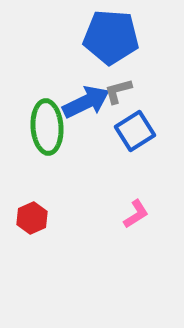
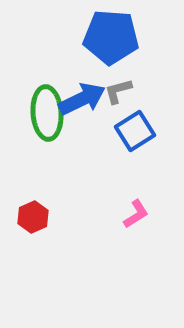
blue arrow: moved 4 px left, 3 px up
green ellipse: moved 14 px up
red hexagon: moved 1 px right, 1 px up
